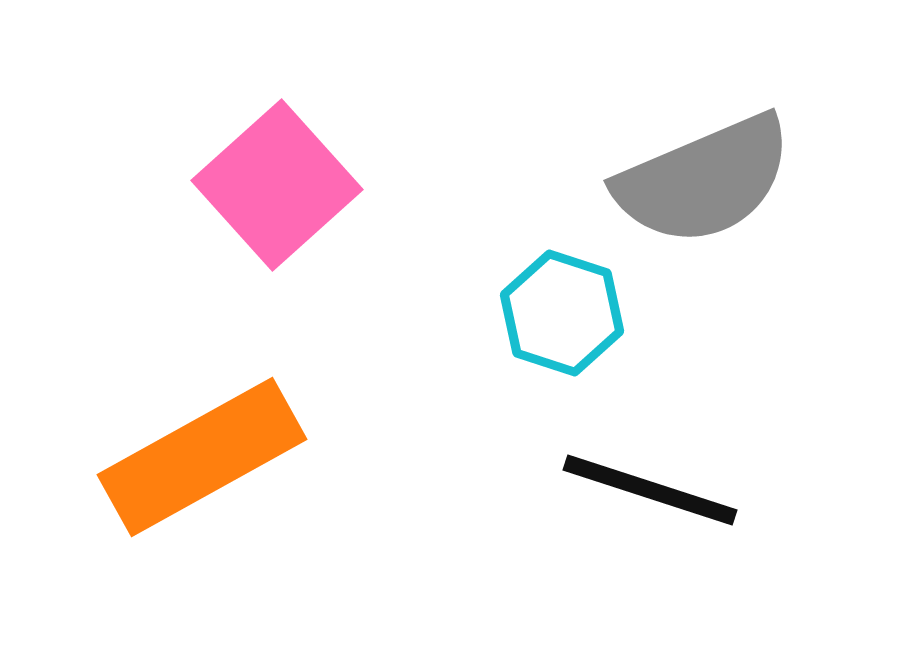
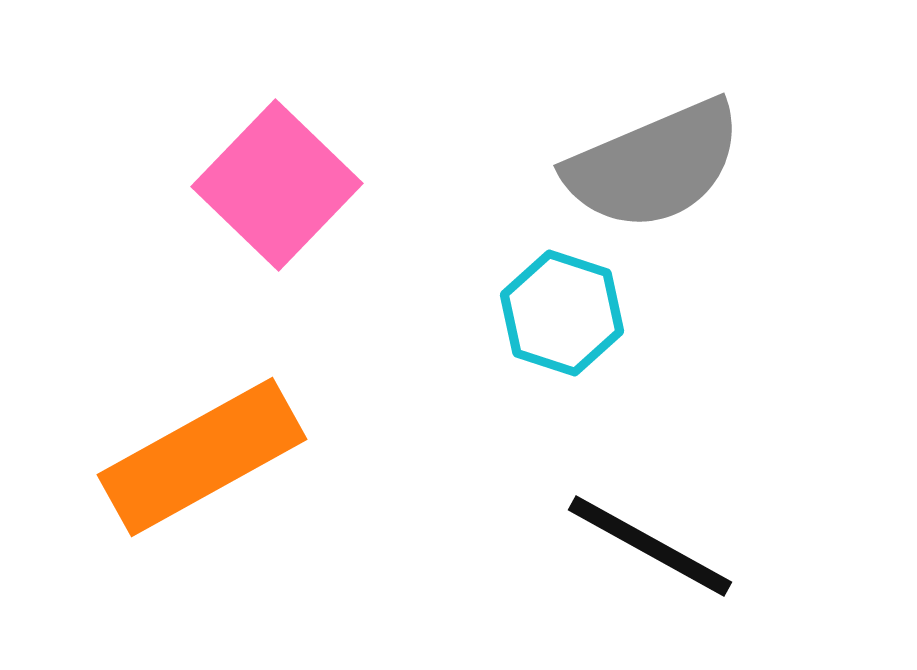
gray semicircle: moved 50 px left, 15 px up
pink square: rotated 4 degrees counterclockwise
black line: moved 56 px down; rotated 11 degrees clockwise
